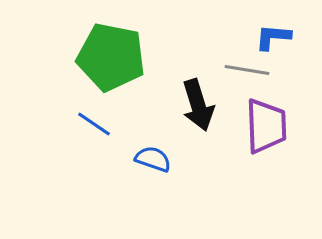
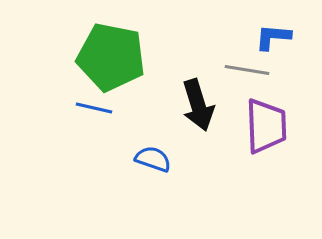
blue line: moved 16 px up; rotated 21 degrees counterclockwise
